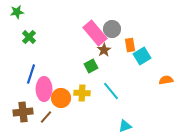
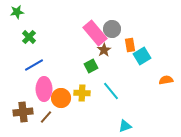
blue line: moved 3 px right, 9 px up; rotated 42 degrees clockwise
